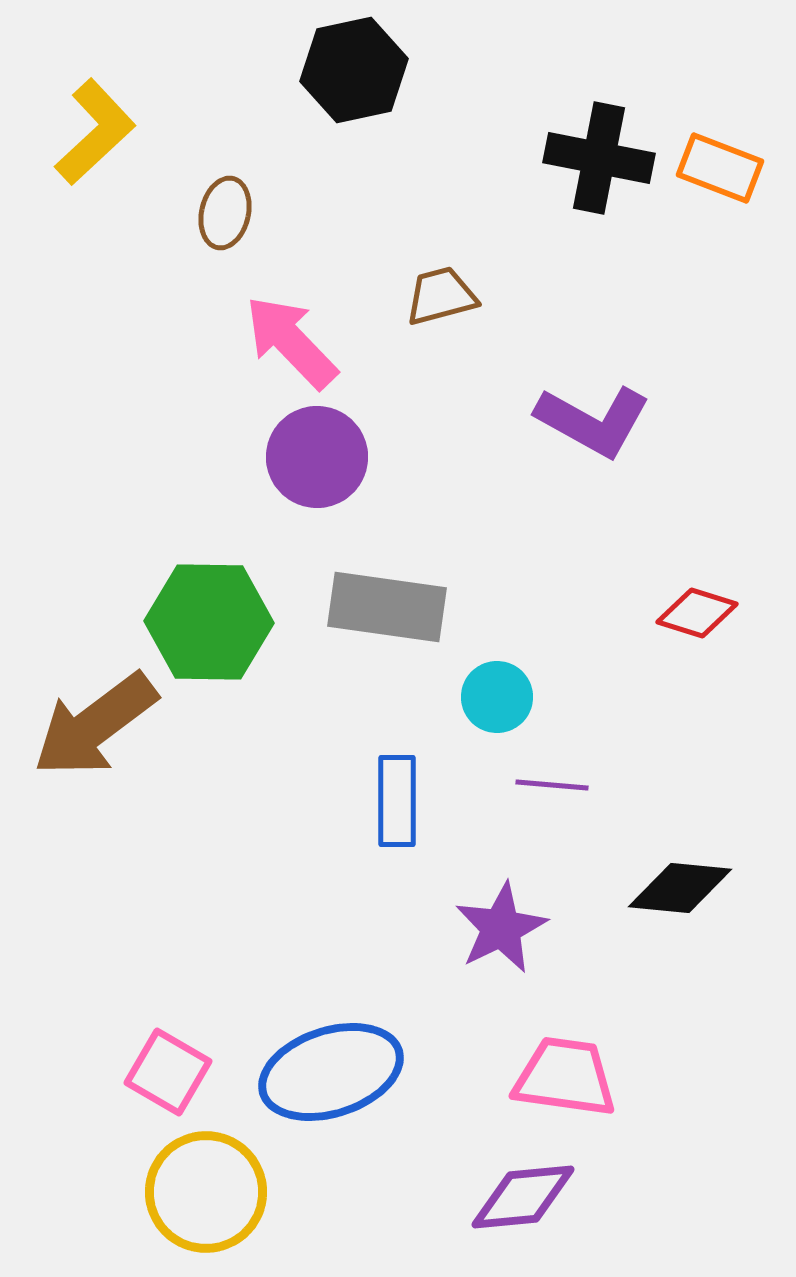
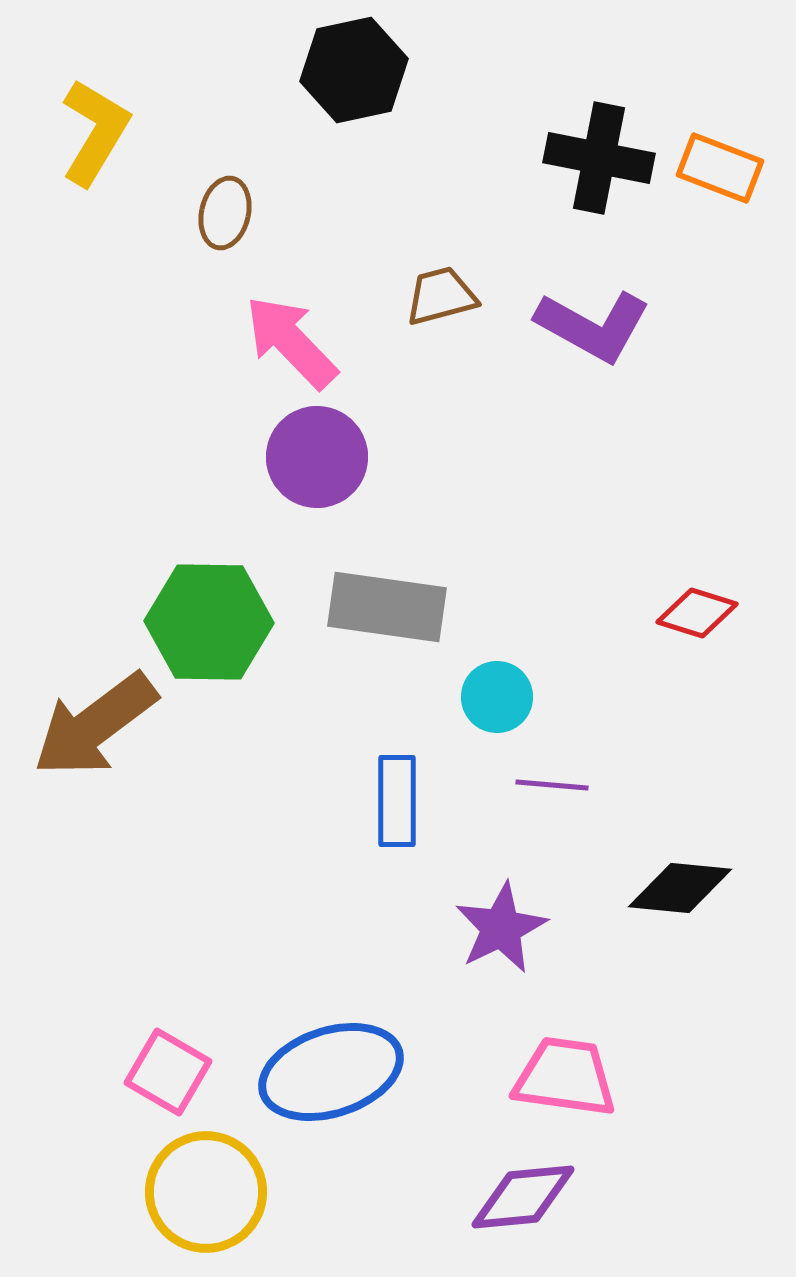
yellow L-shape: rotated 16 degrees counterclockwise
purple L-shape: moved 95 px up
